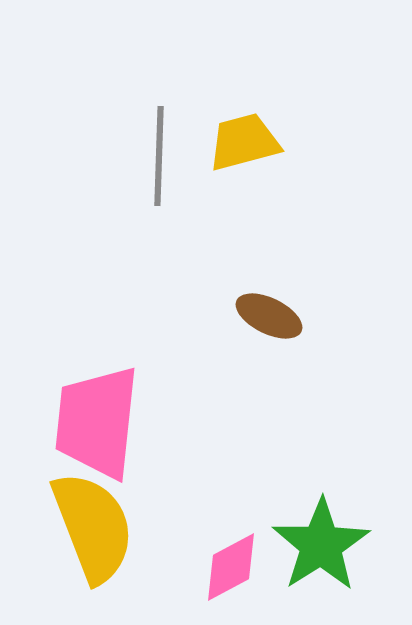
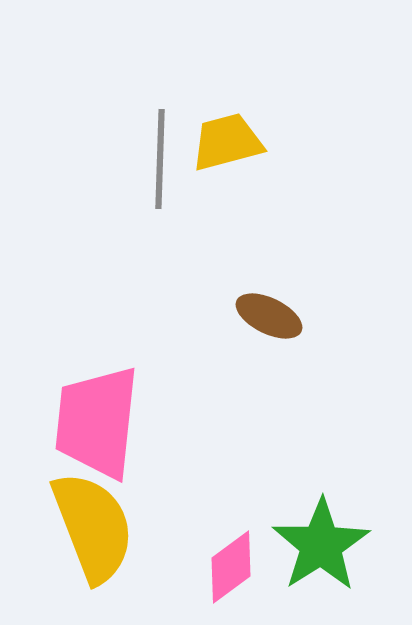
yellow trapezoid: moved 17 px left
gray line: moved 1 px right, 3 px down
pink diamond: rotated 8 degrees counterclockwise
